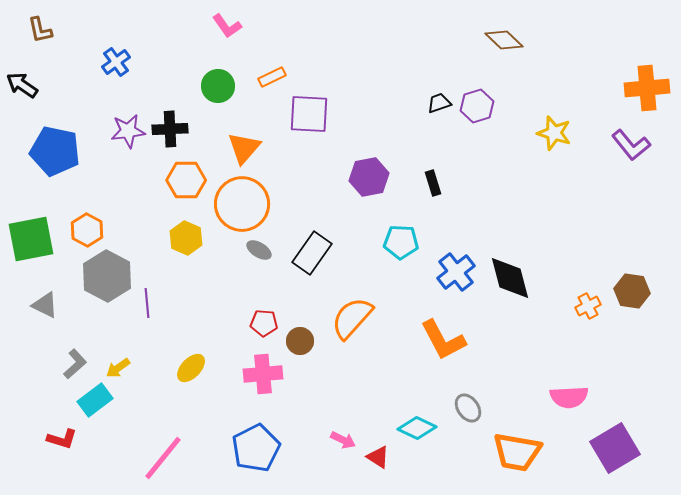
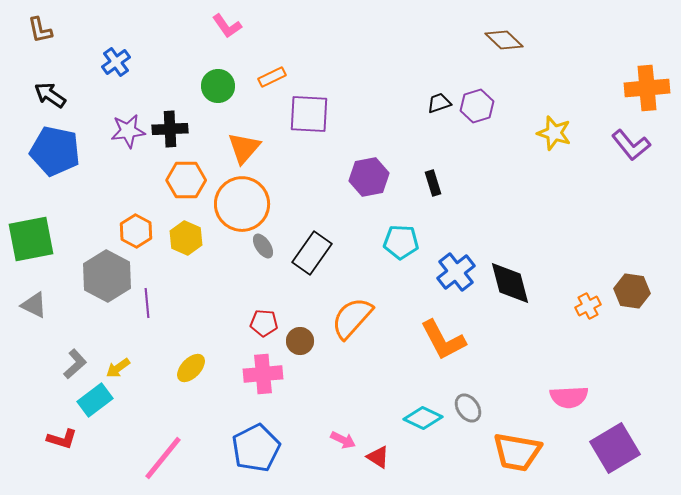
black arrow at (22, 85): moved 28 px right, 10 px down
orange hexagon at (87, 230): moved 49 px right, 1 px down
gray ellipse at (259, 250): moved 4 px right, 4 px up; rotated 25 degrees clockwise
black diamond at (510, 278): moved 5 px down
gray triangle at (45, 305): moved 11 px left
cyan diamond at (417, 428): moved 6 px right, 10 px up
